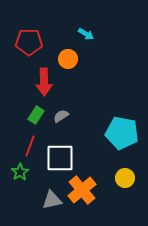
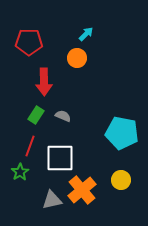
cyan arrow: rotated 77 degrees counterclockwise
orange circle: moved 9 px right, 1 px up
gray semicircle: moved 2 px right; rotated 56 degrees clockwise
yellow circle: moved 4 px left, 2 px down
